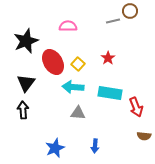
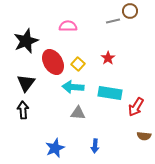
red arrow: rotated 54 degrees clockwise
